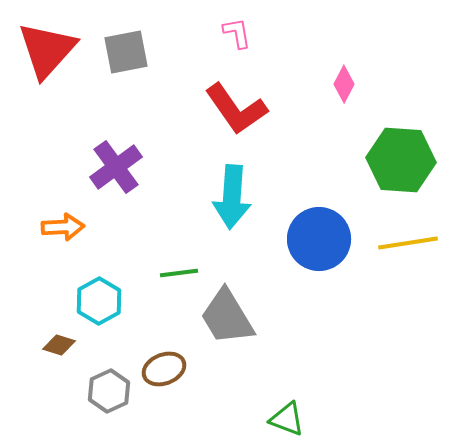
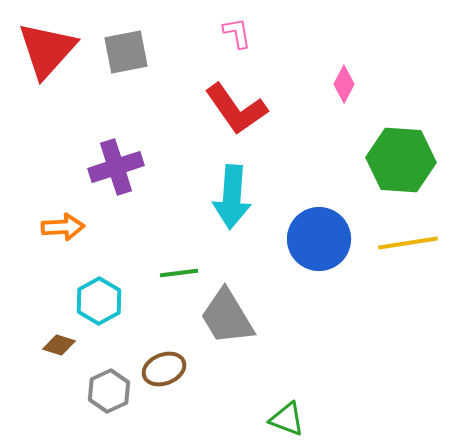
purple cross: rotated 18 degrees clockwise
